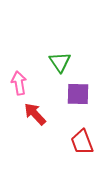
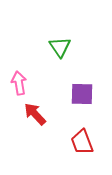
green triangle: moved 15 px up
purple square: moved 4 px right
